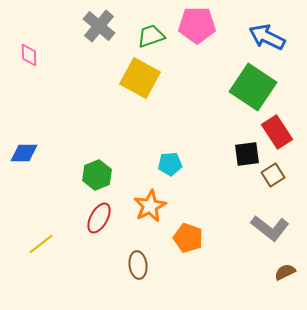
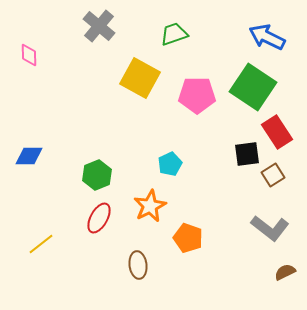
pink pentagon: moved 70 px down
green trapezoid: moved 23 px right, 2 px up
blue diamond: moved 5 px right, 3 px down
cyan pentagon: rotated 20 degrees counterclockwise
